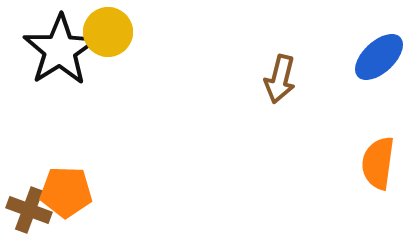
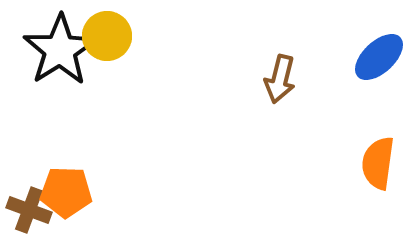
yellow circle: moved 1 px left, 4 px down
